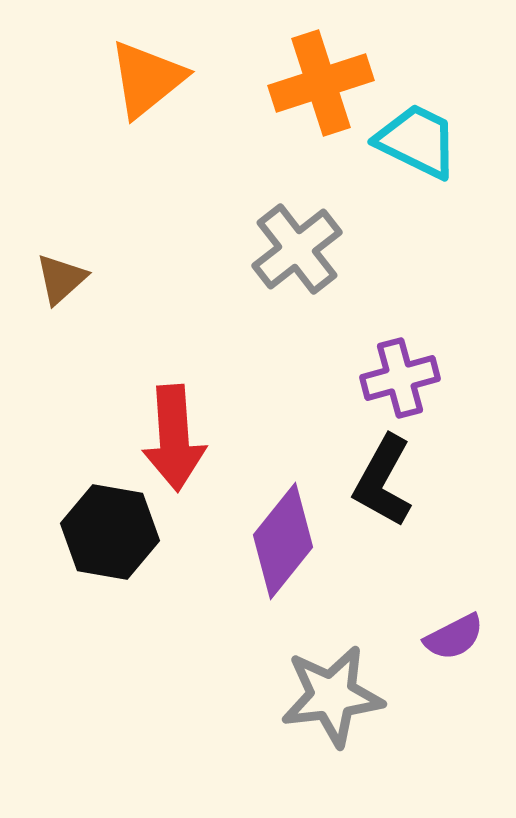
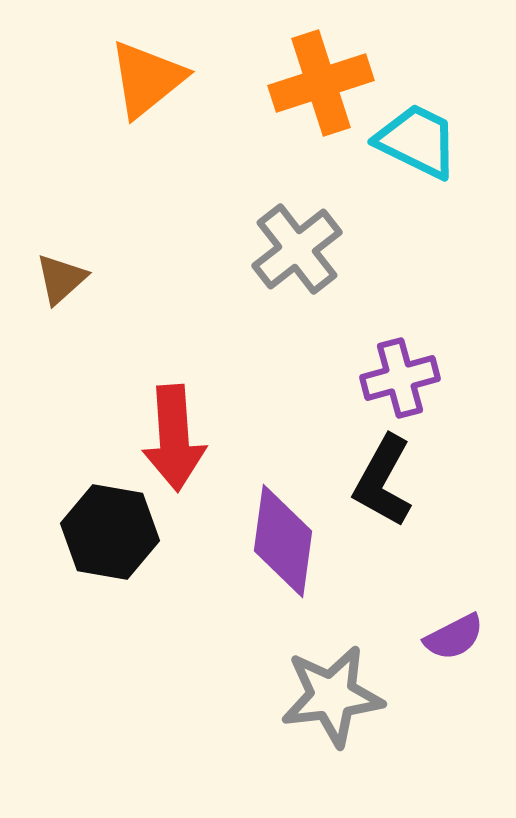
purple diamond: rotated 31 degrees counterclockwise
